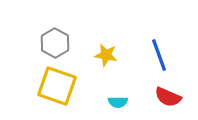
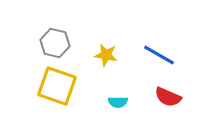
gray hexagon: rotated 16 degrees counterclockwise
blue line: rotated 40 degrees counterclockwise
